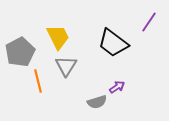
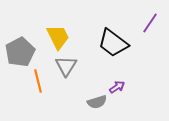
purple line: moved 1 px right, 1 px down
